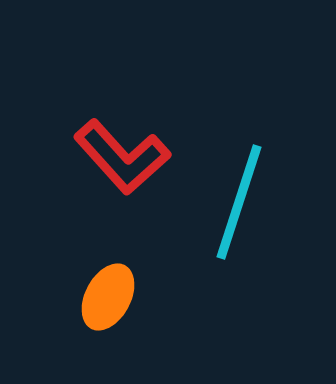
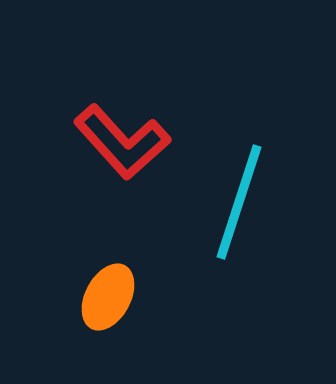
red L-shape: moved 15 px up
